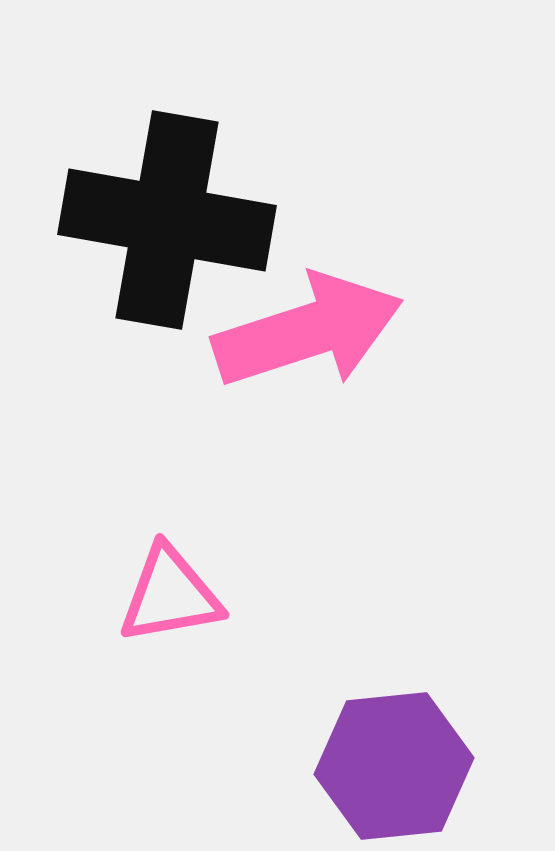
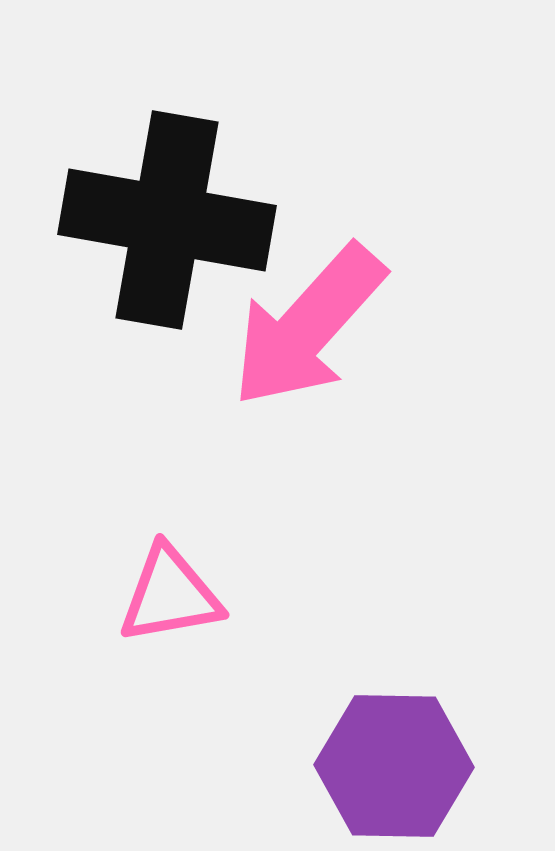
pink arrow: moved 5 px up; rotated 150 degrees clockwise
purple hexagon: rotated 7 degrees clockwise
